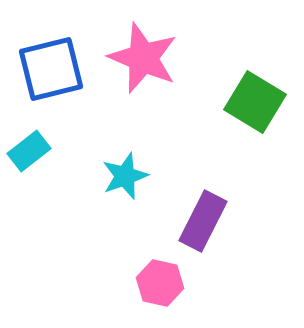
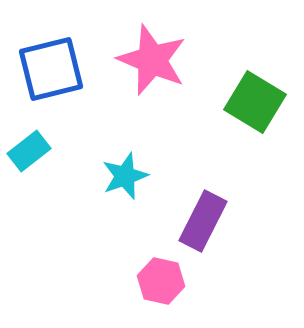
pink star: moved 9 px right, 2 px down
pink hexagon: moved 1 px right, 2 px up
